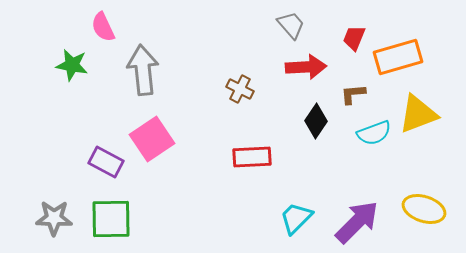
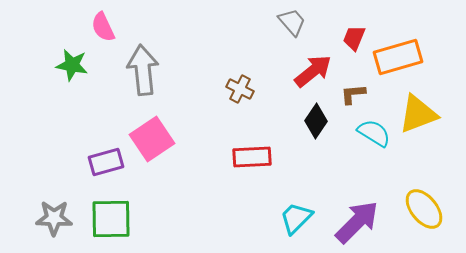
gray trapezoid: moved 1 px right, 3 px up
red arrow: moved 7 px right, 4 px down; rotated 36 degrees counterclockwise
cyan semicircle: rotated 128 degrees counterclockwise
purple rectangle: rotated 44 degrees counterclockwise
yellow ellipse: rotated 33 degrees clockwise
